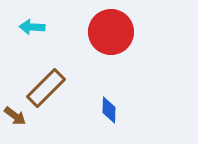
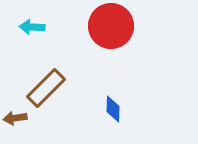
red circle: moved 6 px up
blue diamond: moved 4 px right, 1 px up
brown arrow: moved 2 px down; rotated 135 degrees clockwise
